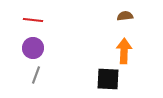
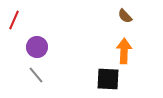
brown semicircle: rotated 126 degrees counterclockwise
red line: moved 19 px left; rotated 72 degrees counterclockwise
purple circle: moved 4 px right, 1 px up
gray line: rotated 60 degrees counterclockwise
